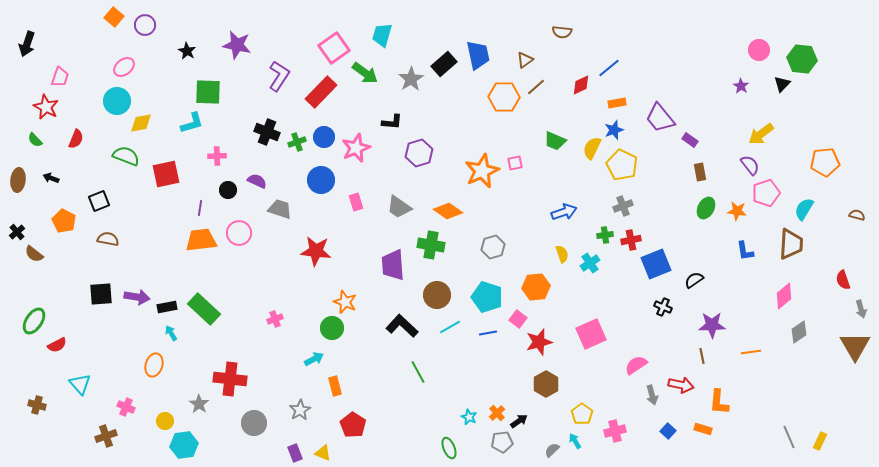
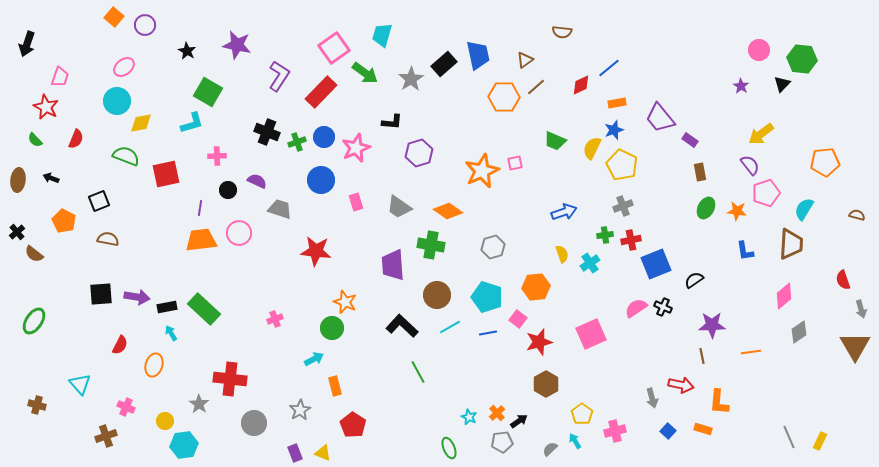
green square at (208, 92): rotated 28 degrees clockwise
red semicircle at (57, 345): moved 63 px right; rotated 36 degrees counterclockwise
pink semicircle at (636, 365): moved 57 px up
gray arrow at (652, 395): moved 3 px down
gray semicircle at (552, 450): moved 2 px left, 1 px up
